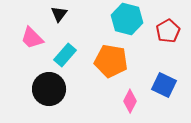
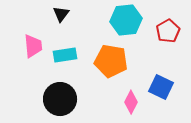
black triangle: moved 2 px right
cyan hexagon: moved 1 px left, 1 px down; rotated 20 degrees counterclockwise
pink trapezoid: moved 1 px right, 8 px down; rotated 140 degrees counterclockwise
cyan rectangle: rotated 40 degrees clockwise
blue square: moved 3 px left, 2 px down
black circle: moved 11 px right, 10 px down
pink diamond: moved 1 px right, 1 px down
